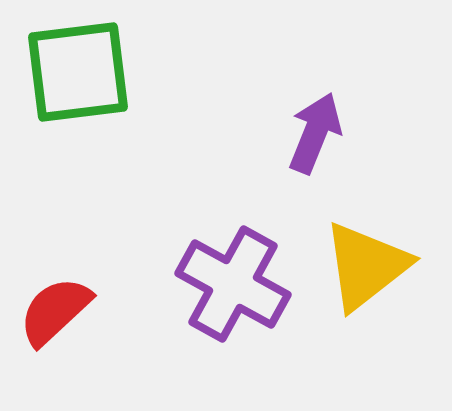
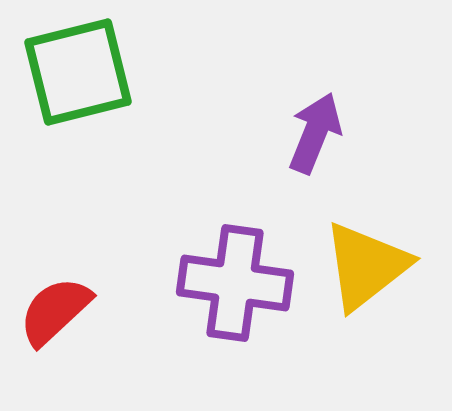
green square: rotated 7 degrees counterclockwise
purple cross: moved 2 px right, 1 px up; rotated 21 degrees counterclockwise
